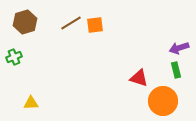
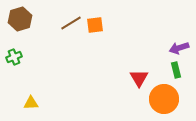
brown hexagon: moved 5 px left, 3 px up
red triangle: rotated 42 degrees clockwise
orange circle: moved 1 px right, 2 px up
